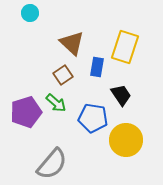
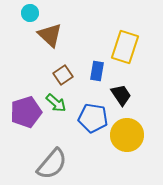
brown triangle: moved 22 px left, 8 px up
blue rectangle: moved 4 px down
yellow circle: moved 1 px right, 5 px up
